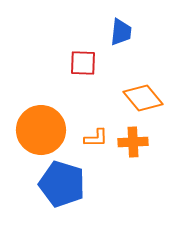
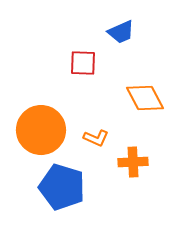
blue trapezoid: rotated 60 degrees clockwise
orange diamond: moved 2 px right; rotated 12 degrees clockwise
orange L-shape: rotated 25 degrees clockwise
orange cross: moved 20 px down
blue pentagon: moved 3 px down
